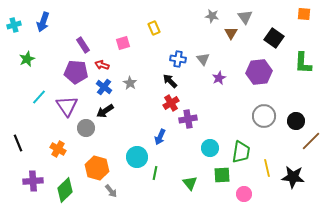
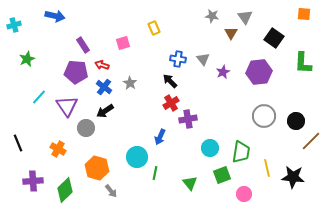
blue arrow at (43, 22): moved 12 px right, 6 px up; rotated 96 degrees counterclockwise
purple star at (219, 78): moved 4 px right, 6 px up
green square at (222, 175): rotated 18 degrees counterclockwise
